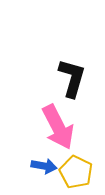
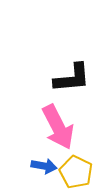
black L-shape: rotated 69 degrees clockwise
